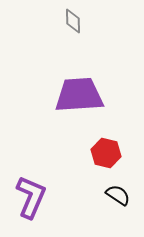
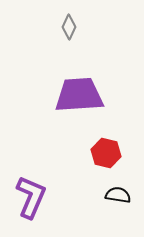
gray diamond: moved 4 px left, 6 px down; rotated 25 degrees clockwise
black semicircle: rotated 25 degrees counterclockwise
